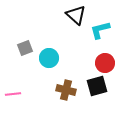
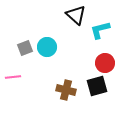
cyan circle: moved 2 px left, 11 px up
pink line: moved 17 px up
